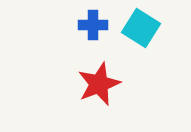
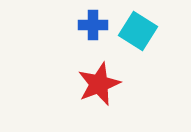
cyan square: moved 3 px left, 3 px down
